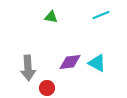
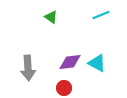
green triangle: rotated 24 degrees clockwise
red circle: moved 17 px right
